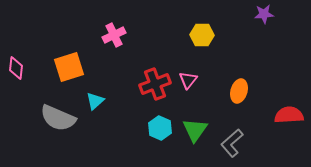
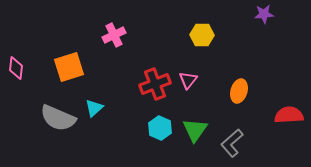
cyan triangle: moved 1 px left, 7 px down
